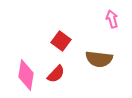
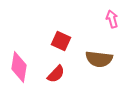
red square: rotated 12 degrees counterclockwise
pink diamond: moved 7 px left, 8 px up
